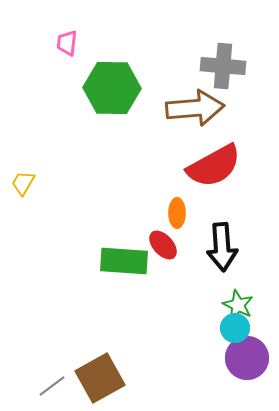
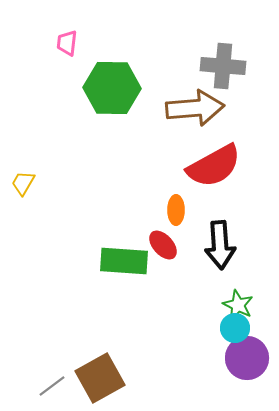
orange ellipse: moved 1 px left, 3 px up
black arrow: moved 2 px left, 2 px up
